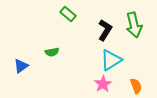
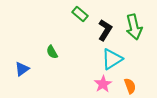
green rectangle: moved 12 px right
green arrow: moved 2 px down
green semicircle: rotated 72 degrees clockwise
cyan triangle: moved 1 px right, 1 px up
blue triangle: moved 1 px right, 3 px down
orange semicircle: moved 6 px left
